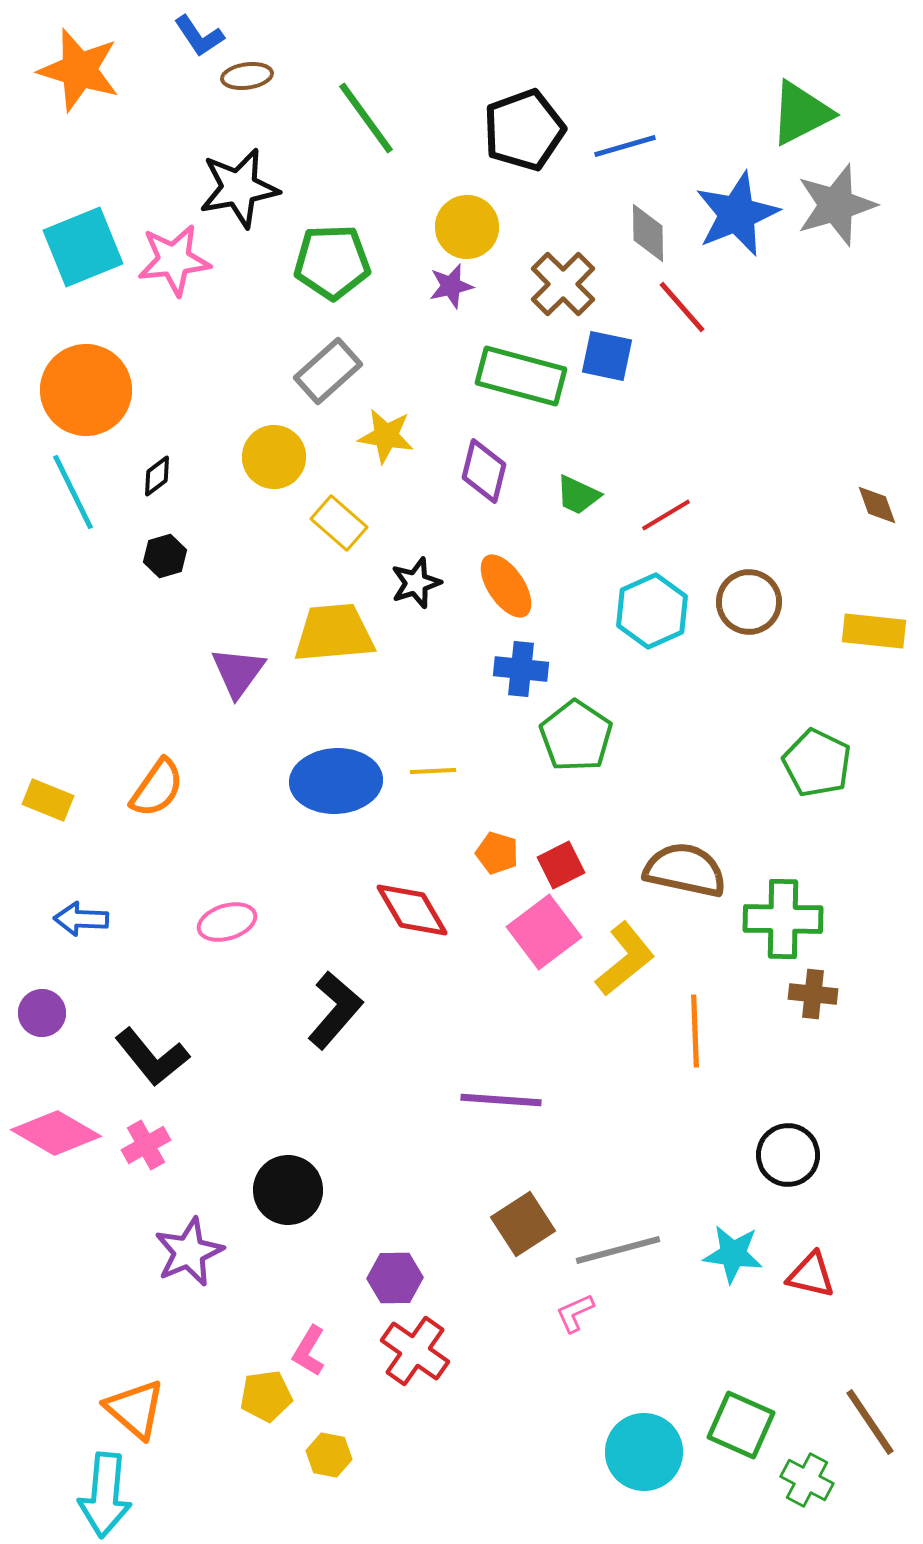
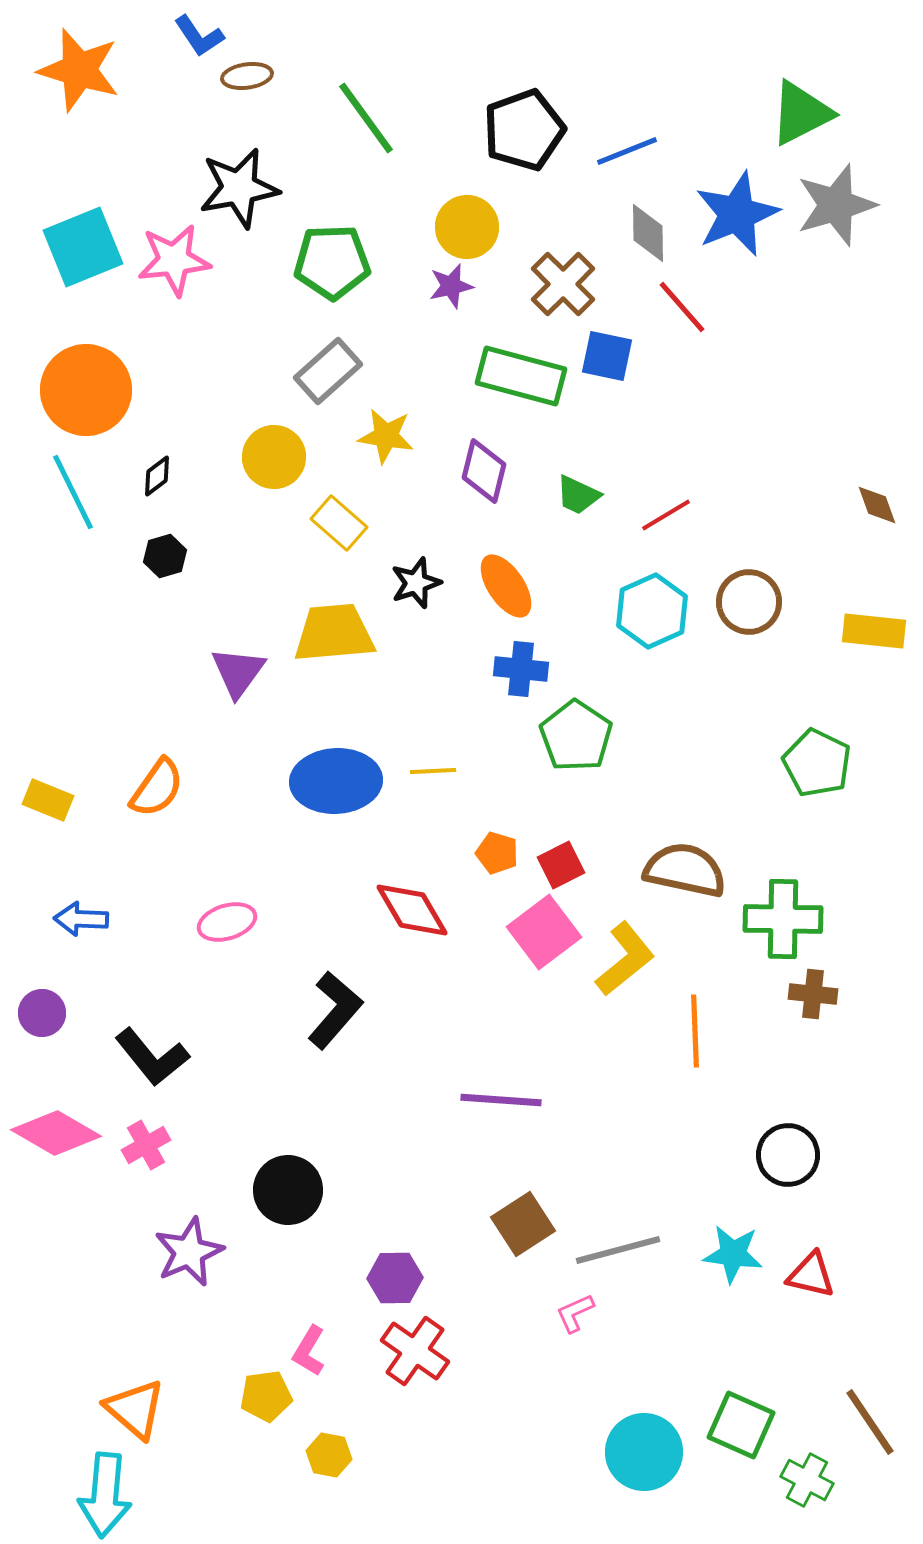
blue line at (625, 146): moved 2 px right, 5 px down; rotated 6 degrees counterclockwise
